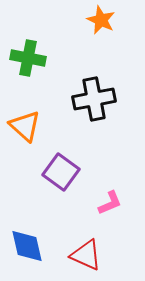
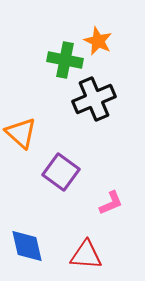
orange star: moved 3 px left, 21 px down
green cross: moved 37 px right, 2 px down
black cross: rotated 12 degrees counterclockwise
orange triangle: moved 4 px left, 7 px down
pink L-shape: moved 1 px right
red triangle: rotated 20 degrees counterclockwise
